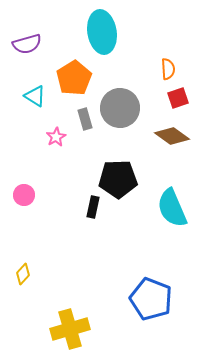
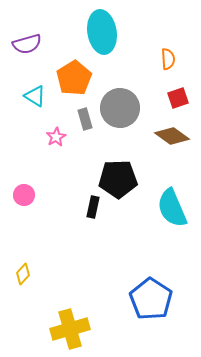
orange semicircle: moved 10 px up
blue pentagon: rotated 12 degrees clockwise
